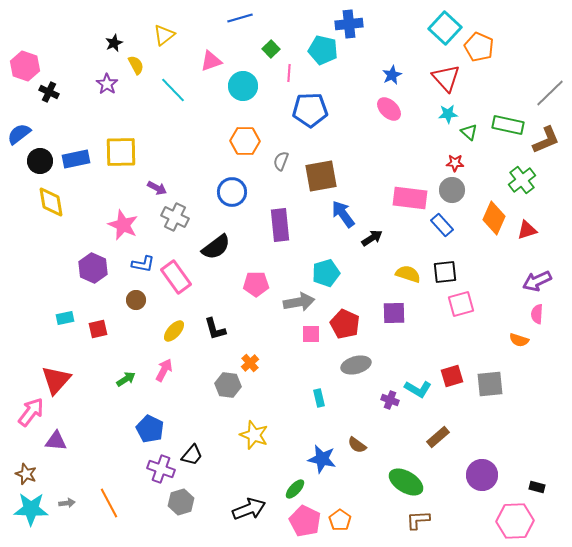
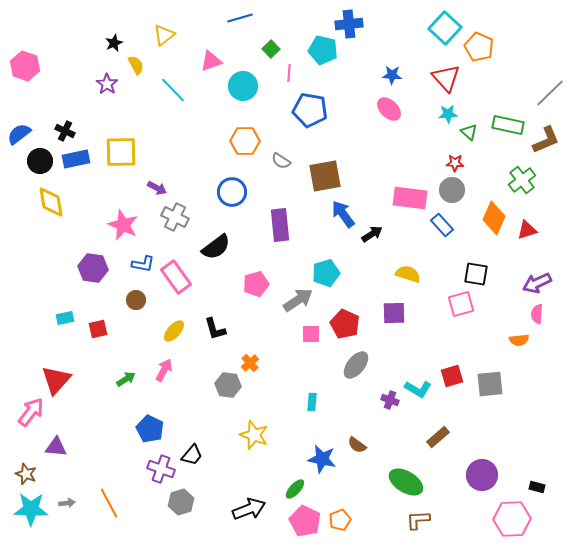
blue star at (392, 75): rotated 30 degrees clockwise
black cross at (49, 92): moved 16 px right, 39 px down
blue pentagon at (310, 110): rotated 12 degrees clockwise
gray semicircle at (281, 161): rotated 78 degrees counterclockwise
brown square at (321, 176): moved 4 px right
black arrow at (372, 238): moved 4 px up
purple hexagon at (93, 268): rotated 16 degrees counterclockwise
black square at (445, 272): moved 31 px right, 2 px down; rotated 15 degrees clockwise
purple arrow at (537, 281): moved 2 px down
pink pentagon at (256, 284): rotated 15 degrees counterclockwise
gray arrow at (299, 302): moved 1 px left, 2 px up; rotated 24 degrees counterclockwise
orange semicircle at (519, 340): rotated 24 degrees counterclockwise
gray ellipse at (356, 365): rotated 36 degrees counterclockwise
cyan rectangle at (319, 398): moved 7 px left, 4 px down; rotated 18 degrees clockwise
purple triangle at (56, 441): moved 6 px down
orange pentagon at (340, 520): rotated 15 degrees clockwise
pink hexagon at (515, 521): moved 3 px left, 2 px up
